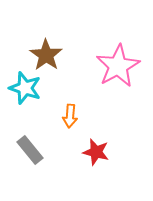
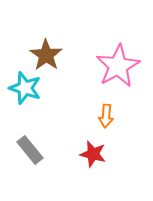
orange arrow: moved 36 px right
red star: moved 3 px left, 2 px down
